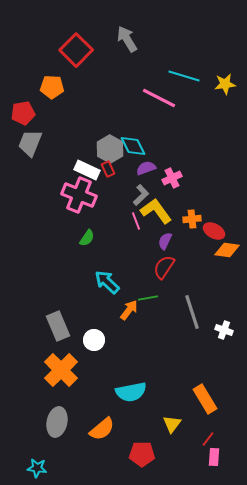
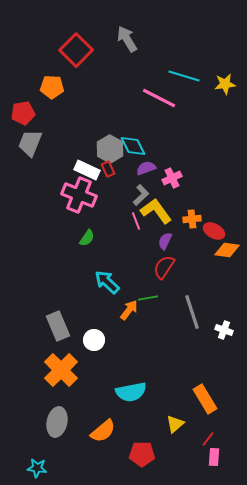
yellow triangle at (172, 424): moved 3 px right; rotated 12 degrees clockwise
orange semicircle at (102, 429): moved 1 px right, 2 px down
